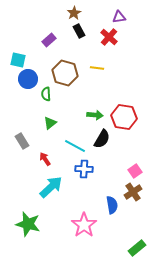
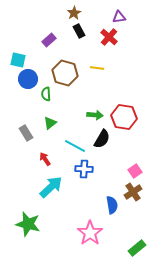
gray rectangle: moved 4 px right, 8 px up
pink star: moved 6 px right, 8 px down
